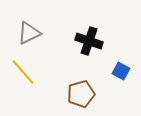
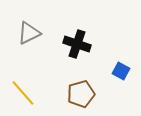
black cross: moved 12 px left, 3 px down
yellow line: moved 21 px down
